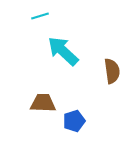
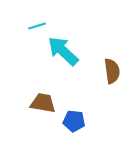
cyan line: moved 3 px left, 10 px down
brown trapezoid: rotated 8 degrees clockwise
blue pentagon: rotated 25 degrees clockwise
